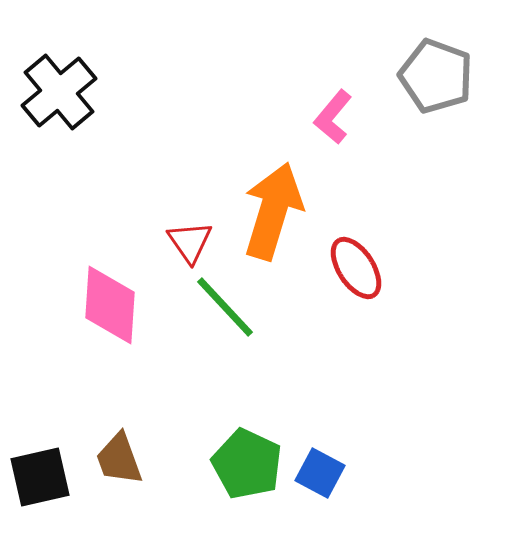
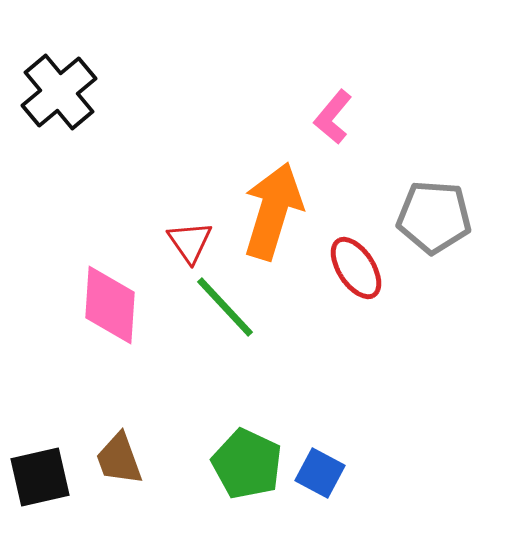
gray pentagon: moved 2 px left, 141 px down; rotated 16 degrees counterclockwise
